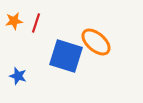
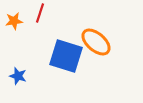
red line: moved 4 px right, 10 px up
